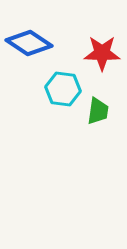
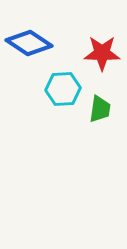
cyan hexagon: rotated 12 degrees counterclockwise
green trapezoid: moved 2 px right, 2 px up
